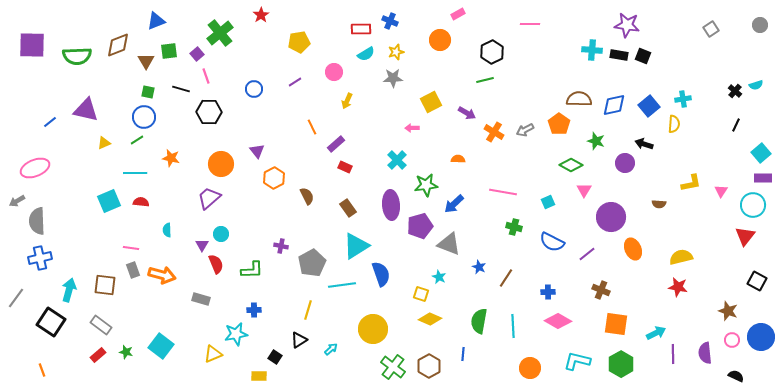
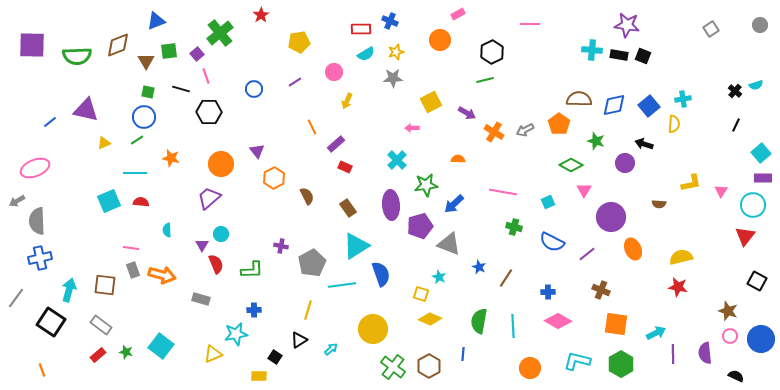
blue circle at (761, 337): moved 2 px down
pink circle at (732, 340): moved 2 px left, 4 px up
